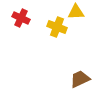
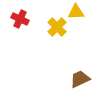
red cross: moved 1 px left, 1 px down
yellow cross: rotated 24 degrees clockwise
